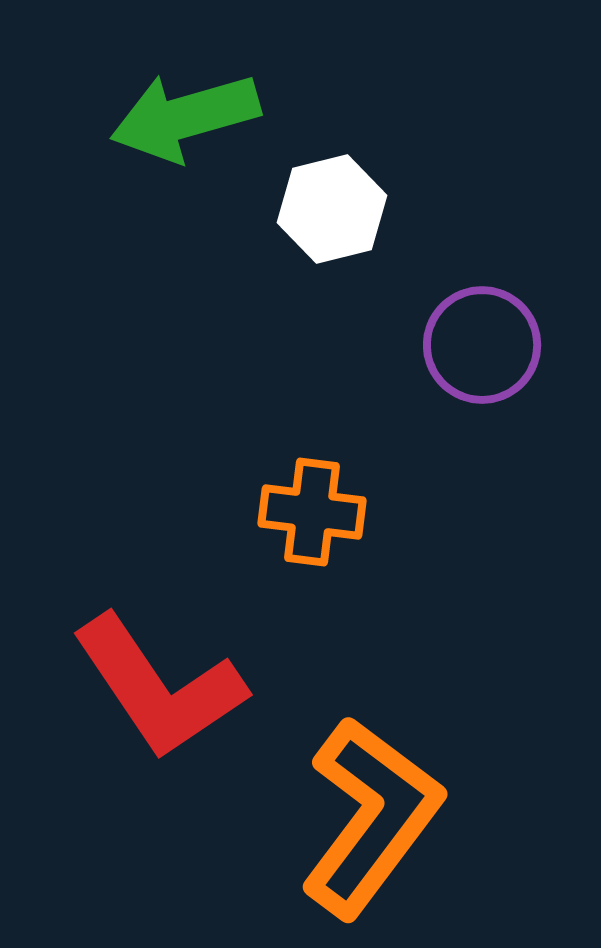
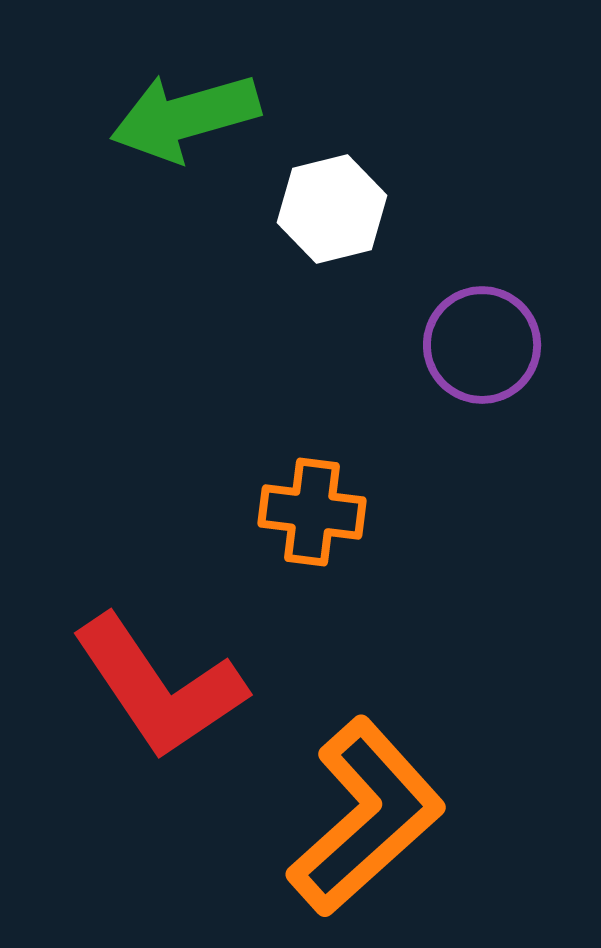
orange L-shape: moved 5 px left; rotated 11 degrees clockwise
